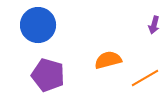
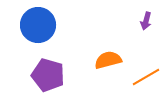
purple arrow: moved 8 px left, 4 px up
orange line: moved 1 px right, 1 px up
